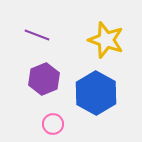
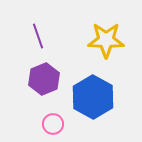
purple line: moved 1 px right, 1 px down; rotated 50 degrees clockwise
yellow star: rotated 18 degrees counterclockwise
blue hexagon: moved 3 px left, 4 px down
